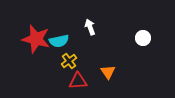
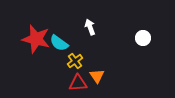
cyan semicircle: moved 2 px down; rotated 48 degrees clockwise
yellow cross: moved 6 px right
orange triangle: moved 11 px left, 4 px down
red triangle: moved 2 px down
